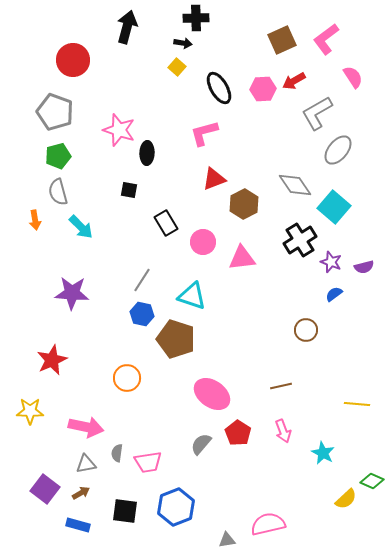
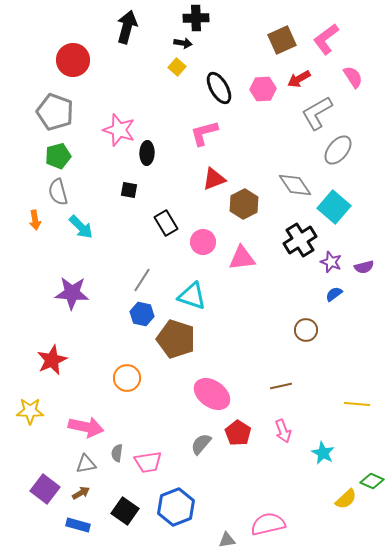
red arrow at (294, 81): moved 5 px right, 2 px up
black square at (125, 511): rotated 28 degrees clockwise
